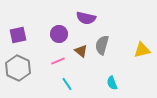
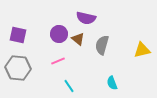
purple square: rotated 24 degrees clockwise
brown triangle: moved 3 px left, 12 px up
gray hexagon: rotated 20 degrees counterclockwise
cyan line: moved 2 px right, 2 px down
